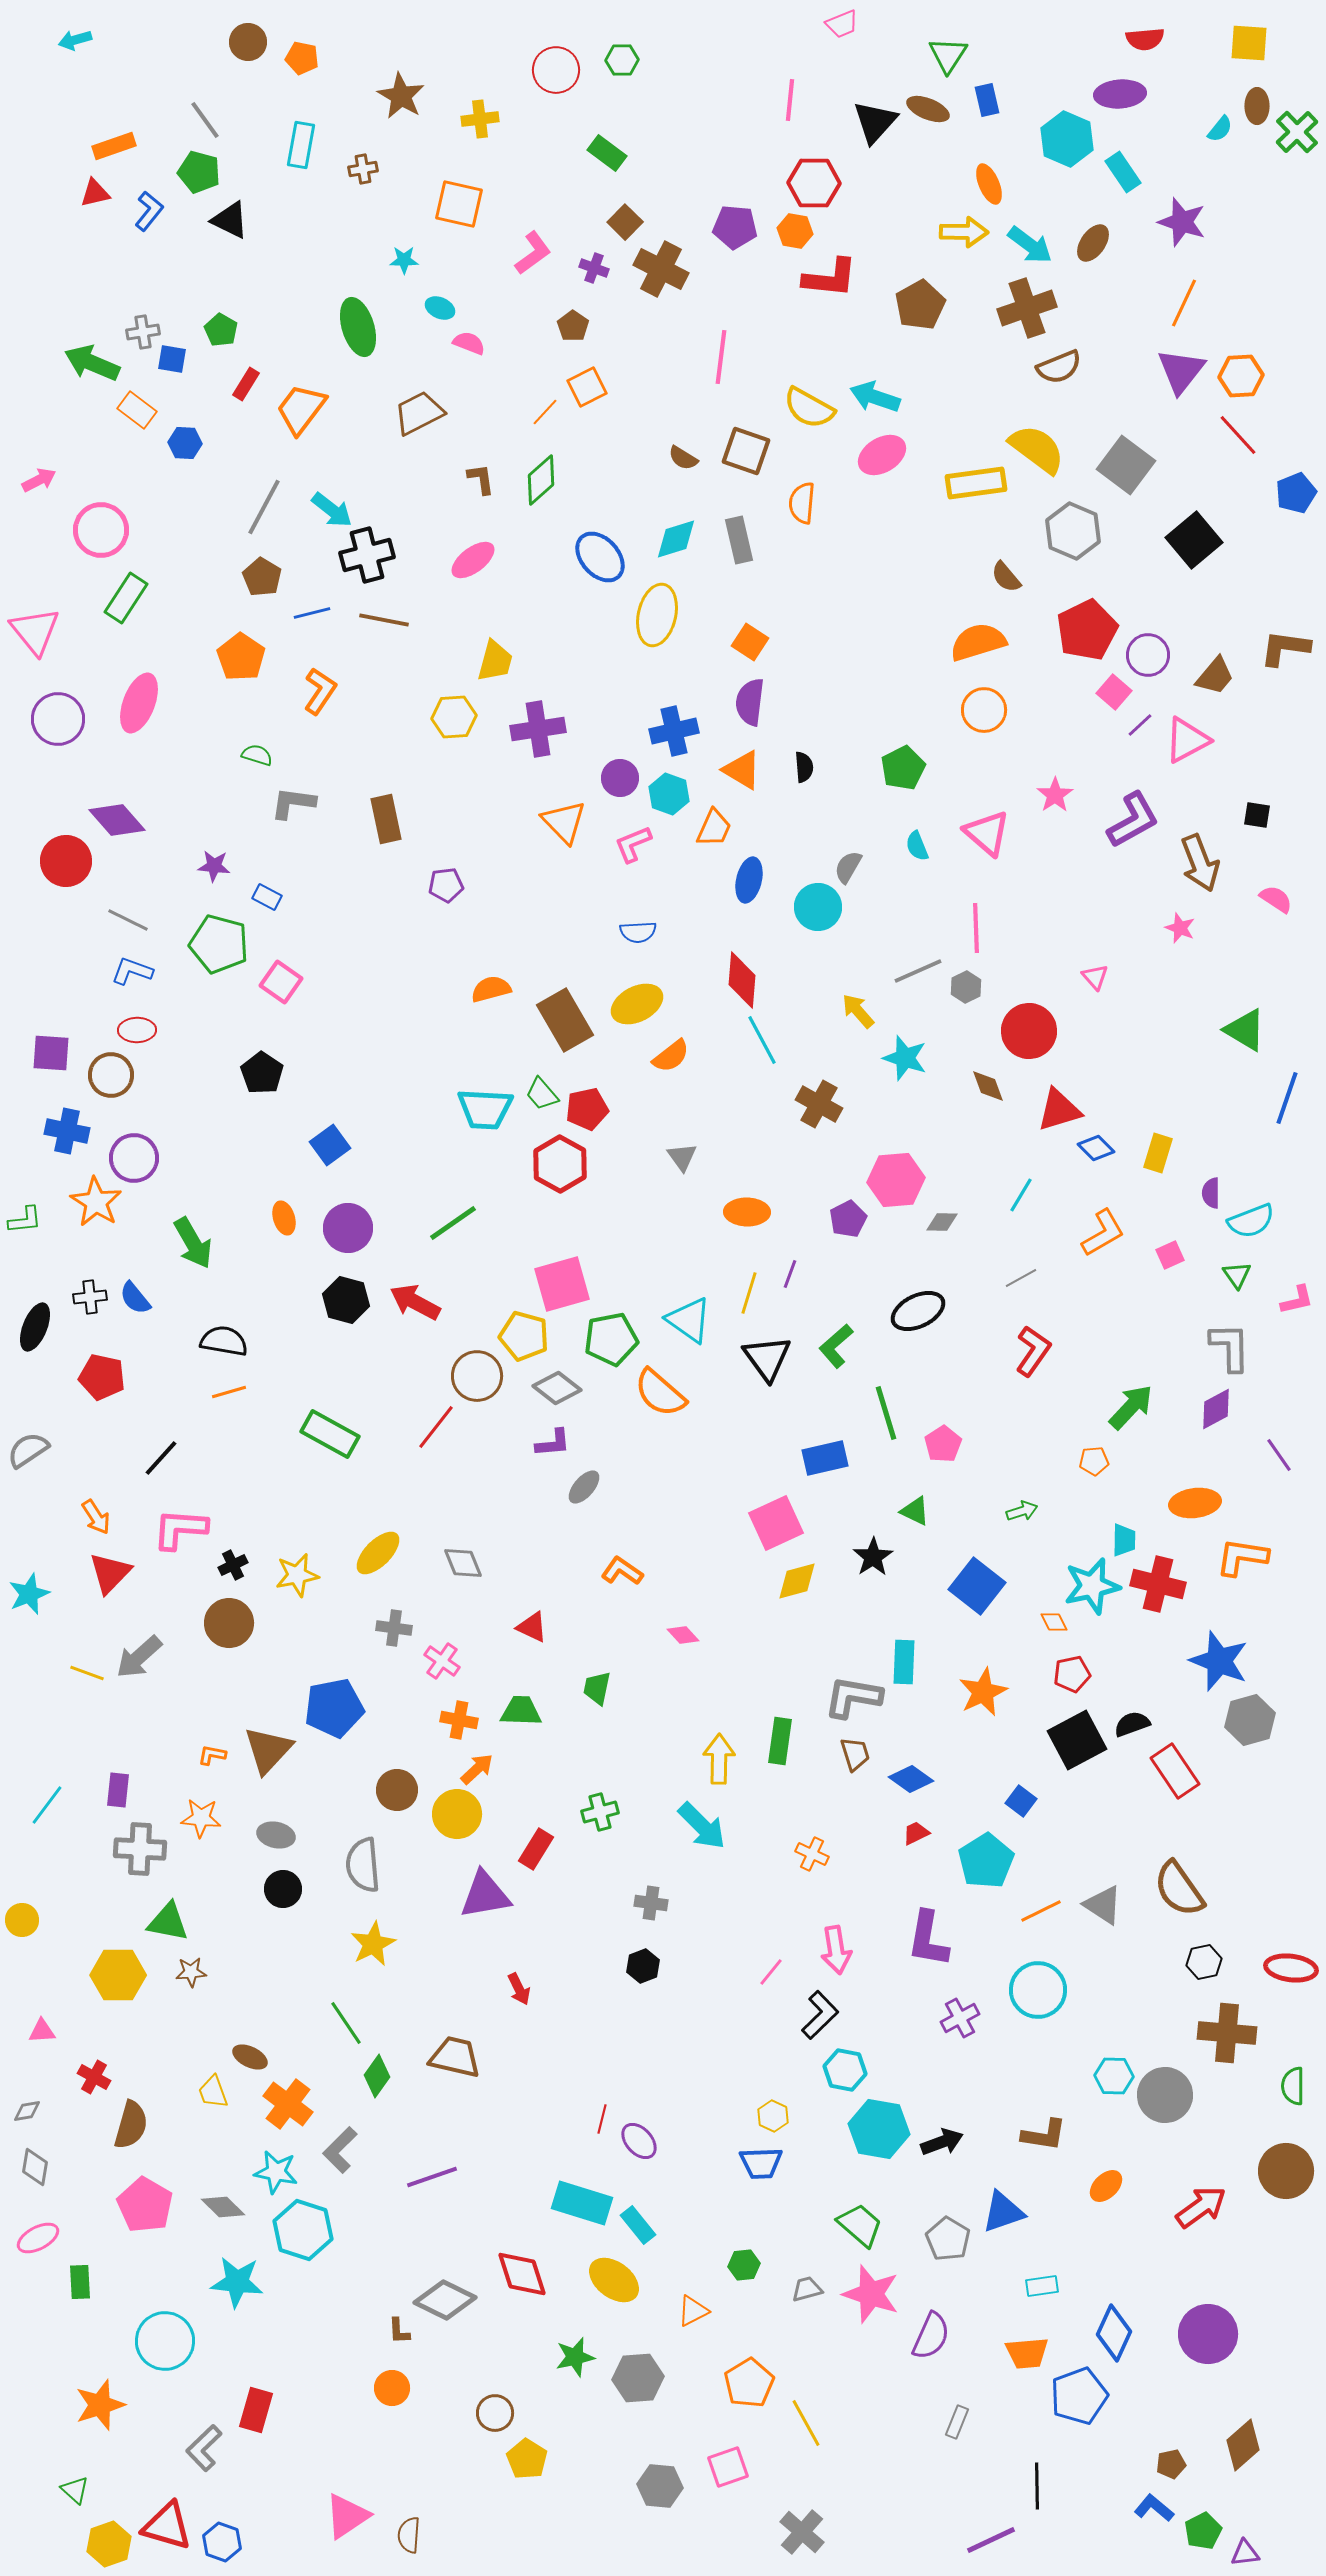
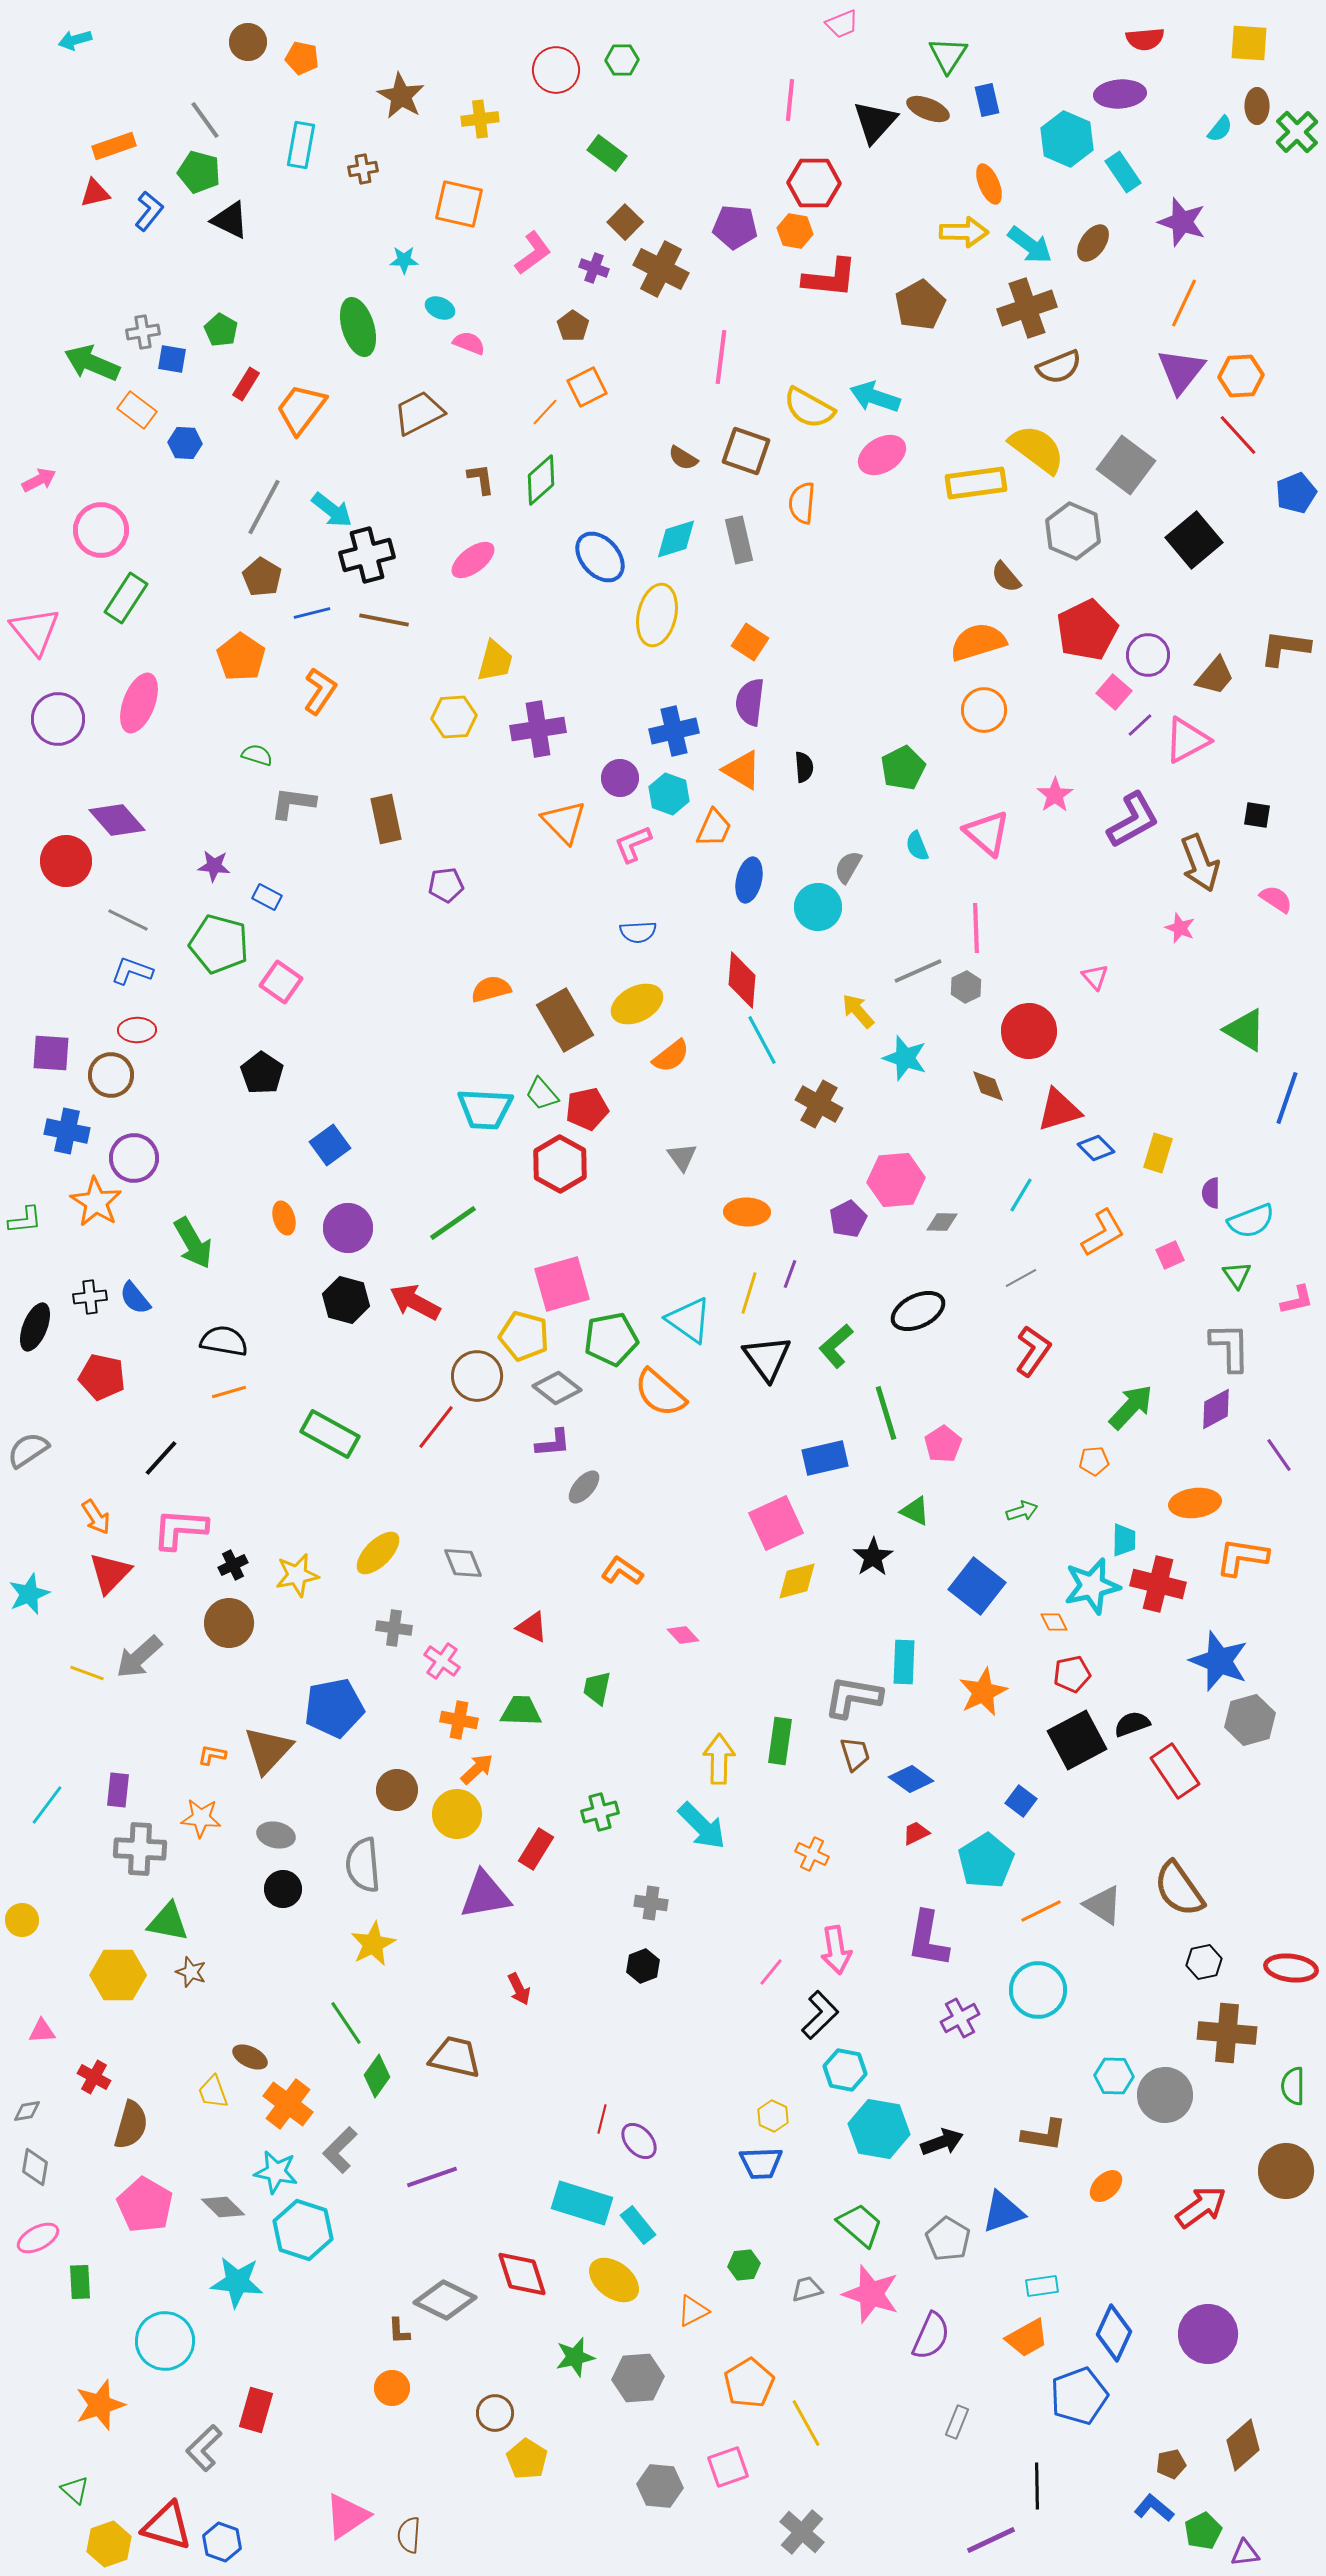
brown star at (191, 1972): rotated 24 degrees clockwise
orange trapezoid at (1027, 2353): moved 15 px up; rotated 24 degrees counterclockwise
